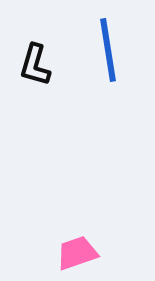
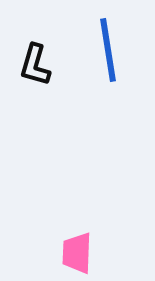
pink trapezoid: rotated 69 degrees counterclockwise
